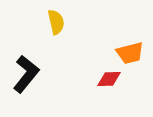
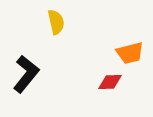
red diamond: moved 1 px right, 3 px down
